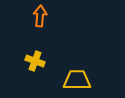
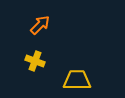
orange arrow: moved 9 px down; rotated 40 degrees clockwise
